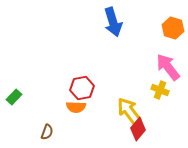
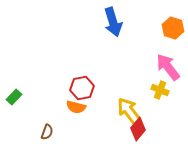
orange semicircle: rotated 12 degrees clockwise
